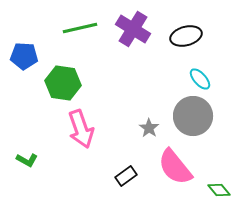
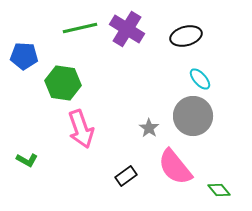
purple cross: moved 6 px left
